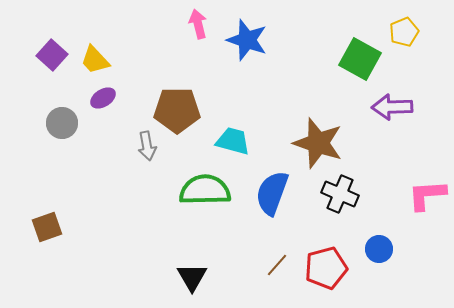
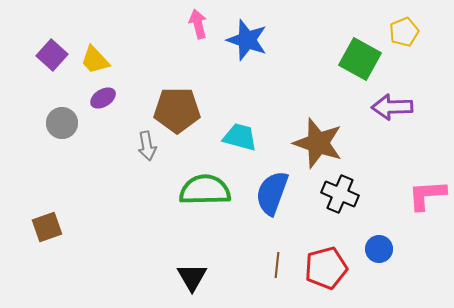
cyan trapezoid: moved 7 px right, 4 px up
brown line: rotated 35 degrees counterclockwise
